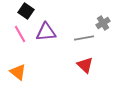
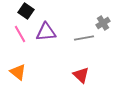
red triangle: moved 4 px left, 10 px down
